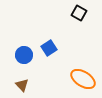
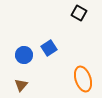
orange ellipse: rotated 40 degrees clockwise
brown triangle: moved 1 px left; rotated 24 degrees clockwise
